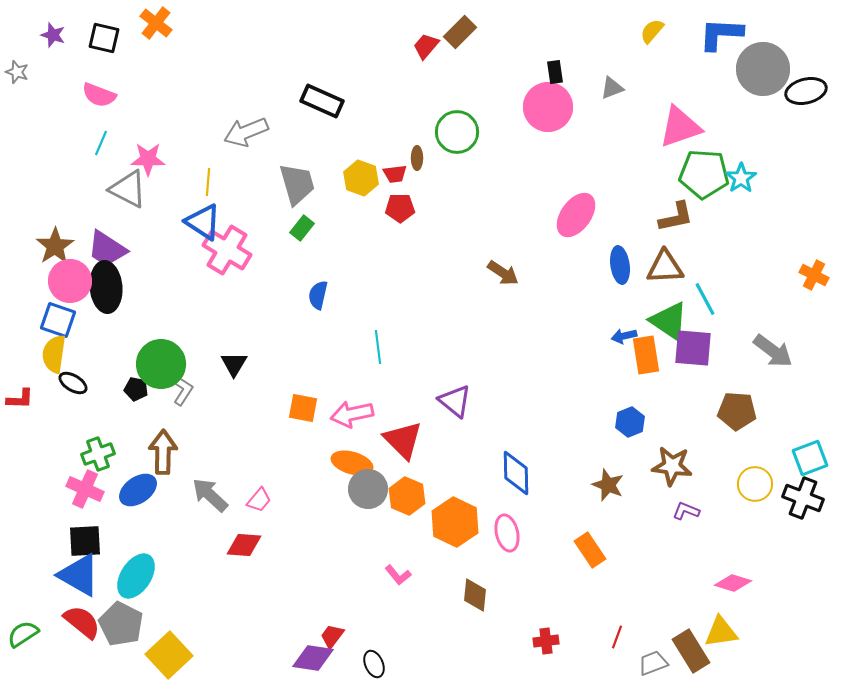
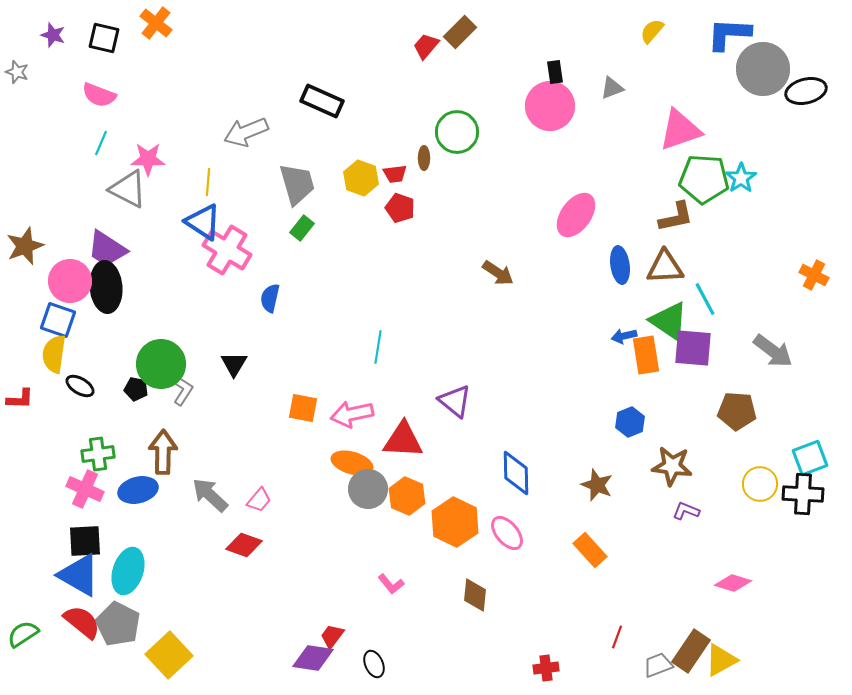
blue L-shape at (721, 34): moved 8 px right
pink circle at (548, 107): moved 2 px right, 1 px up
pink triangle at (680, 127): moved 3 px down
brown ellipse at (417, 158): moved 7 px right
green pentagon at (704, 174): moved 5 px down
red pentagon at (400, 208): rotated 20 degrees clockwise
brown star at (55, 246): moved 30 px left; rotated 12 degrees clockwise
brown arrow at (503, 273): moved 5 px left
blue semicircle at (318, 295): moved 48 px left, 3 px down
cyan line at (378, 347): rotated 16 degrees clockwise
black ellipse at (73, 383): moved 7 px right, 3 px down
red triangle at (403, 440): rotated 42 degrees counterclockwise
green cross at (98, 454): rotated 12 degrees clockwise
yellow circle at (755, 484): moved 5 px right
brown star at (608, 485): moved 11 px left
blue ellipse at (138, 490): rotated 21 degrees clockwise
black cross at (803, 498): moved 4 px up; rotated 18 degrees counterclockwise
pink ellipse at (507, 533): rotated 27 degrees counterclockwise
red diamond at (244, 545): rotated 15 degrees clockwise
orange rectangle at (590, 550): rotated 8 degrees counterclockwise
pink L-shape at (398, 575): moved 7 px left, 9 px down
cyan ellipse at (136, 576): moved 8 px left, 5 px up; rotated 15 degrees counterclockwise
gray pentagon at (121, 624): moved 3 px left
yellow triangle at (721, 632): moved 28 px down; rotated 21 degrees counterclockwise
red cross at (546, 641): moved 27 px down
brown rectangle at (691, 651): rotated 66 degrees clockwise
gray trapezoid at (653, 663): moved 5 px right, 2 px down
